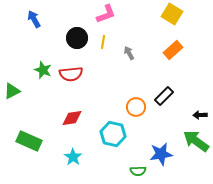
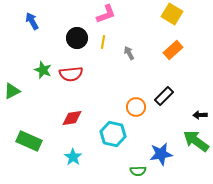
blue arrow: moved 2 px left, 2 px down
